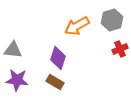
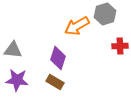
gray hexagon: moved 7 px left, 6 px up
red cross: moved 3 px up; rotated 21 degrees clockwise
